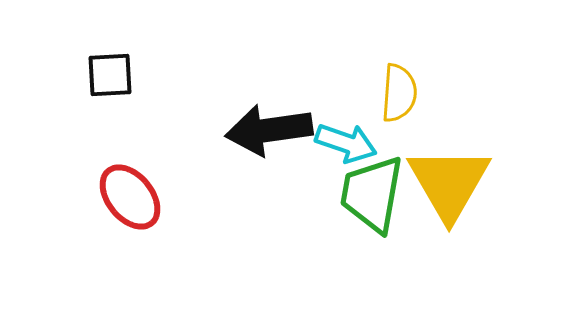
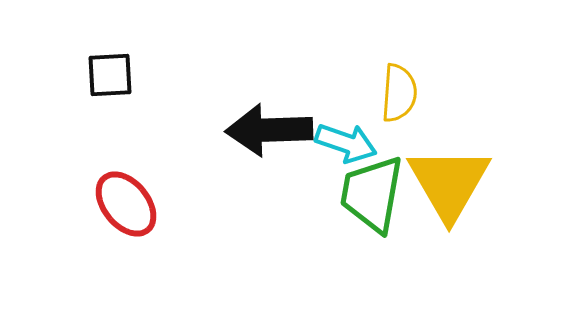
black arrow: rotated 6 degrees clockwise
red ellipse: moved 4 px left, 7 px down
